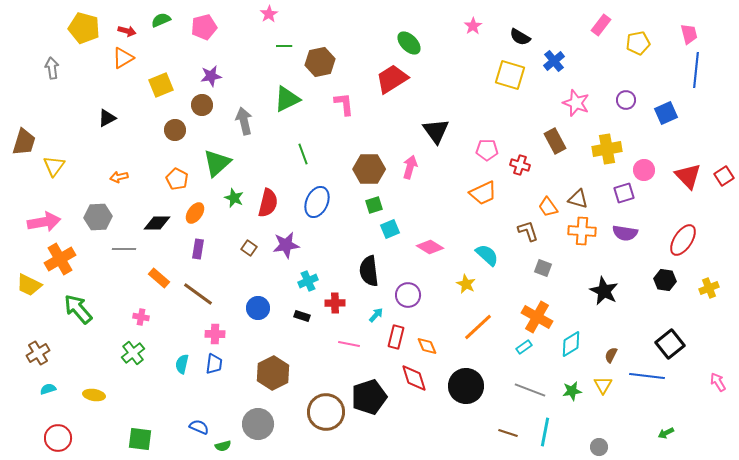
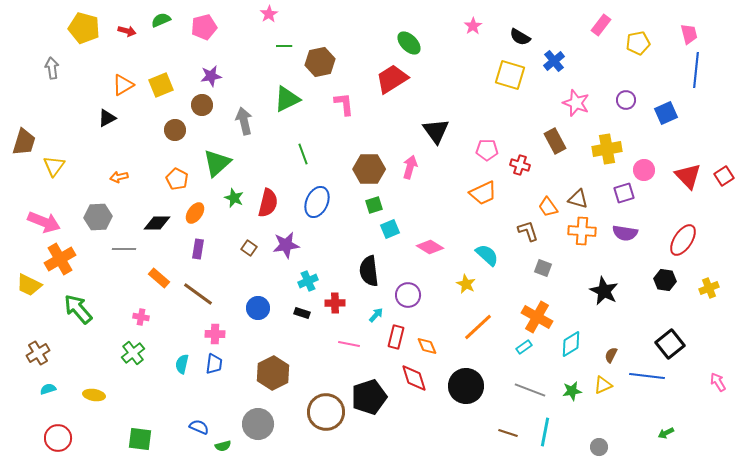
orange triangle at (123, 58): moved 27 px down
pink arrow at (44, 222): rotated 32 degrees clockwise
black rectangle at (302, 316): moved 3 px up
yellow triangle at (603, 385): rotated 36 degrees clockwise
